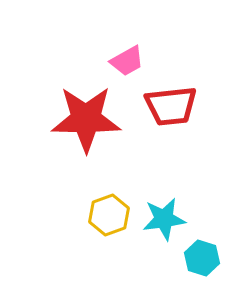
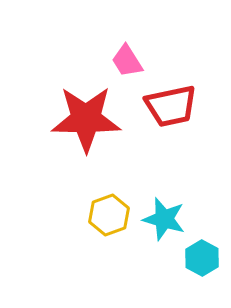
pink trapezoid: rotated 87 degrees clockwise
red trapezoid: rotated 6 degrees counterclockwise
cyan star: rotated 24 degrees clockwise
cyan hexagon: rotated 12 degrees clockwise
